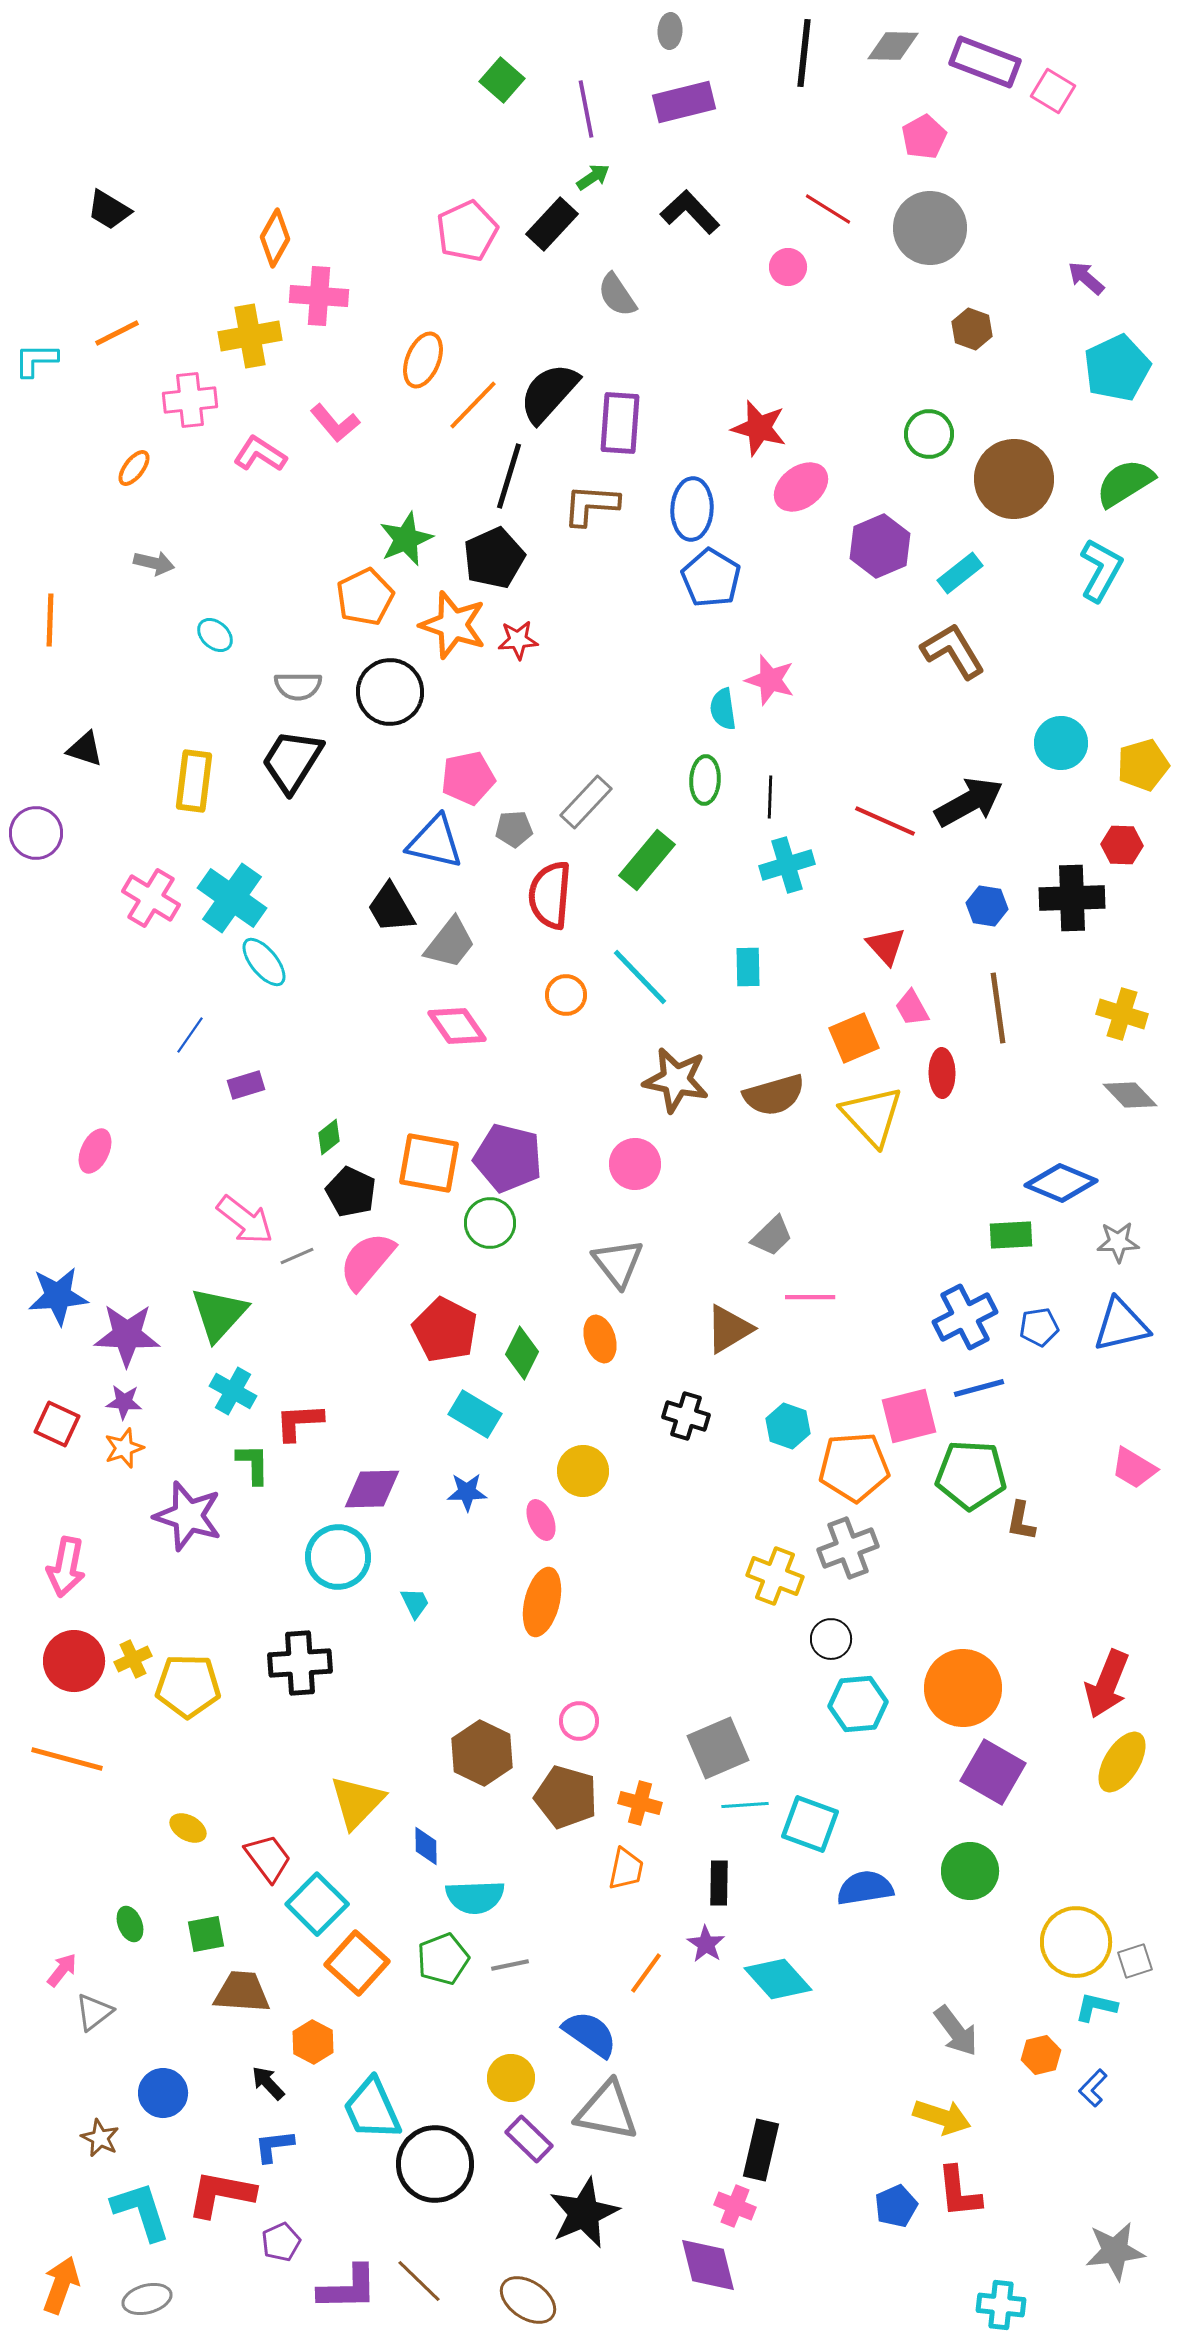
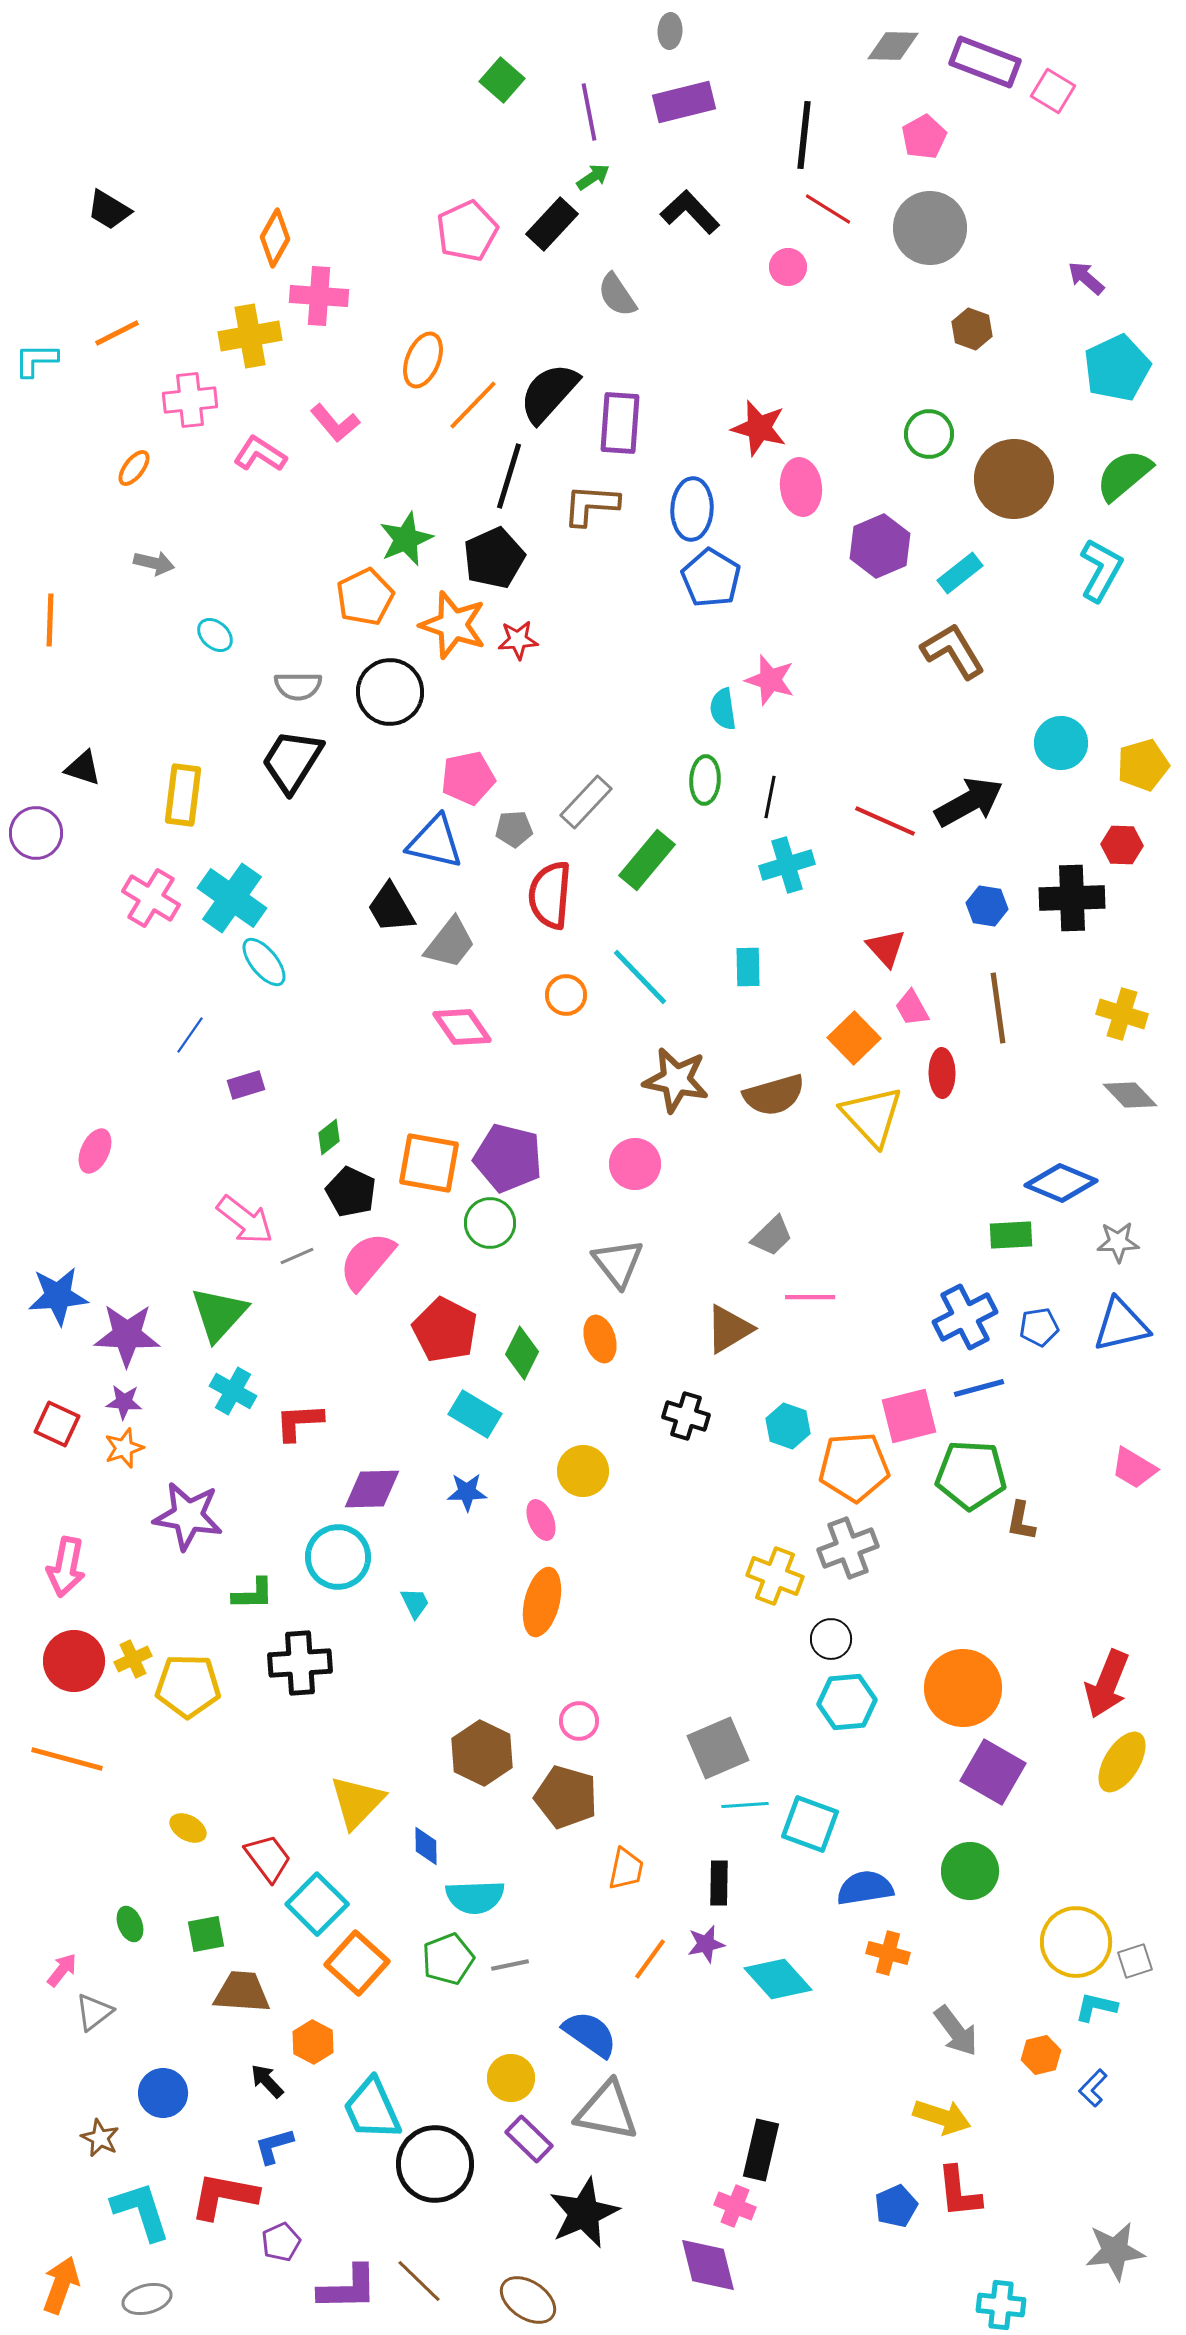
black line at (804, 53): moved 82 px down
purple line at (586, 109): moved 3 px right, 3 px down
green semicircle at (1125, 483): moved 1 px left, 8 px up; rotated 8 degrees counterclockwise
pink ellipse at (801, 487): rotated 60 degrees counterclockwise
black triangle at (85, 749): moved 2 px left, 19 px down
yellow rectangle at (194, 781): moved 11 px left, 14 px down
black line at (770, 797): rotated 9 degrees clockwise
red triangle at (886, 946): moved 2 px down
pink diamond at (457, 1026): moved 5 px right, 1 px down
orange square at (854, 1038): rotated 21 degrees counterclockwise
green L-shape at (253, 1464): moved 130 px down; rotated 90 degrees clockwise
purple star at (188, 1516): rotated 8 degrees counterclockwise
cyan hexagon at (858, 1704): moved 11 px left, 2 px up
orange cross at (640, 1803): moved 248 px right, 150 px down
purple star at (706, 1944): rotated 27 degrees clockwise
green pentagon at (443, 1959): moved 5 px right
orange line at (646, 1973): moved 4 px right, 14 px up
black arrow at (268, 2083): moved 1 px left, 2 px up
blue L-shape at (274, 2146): rotated 9 degrees counterclockwise
red L-shape at (221, 2194): moved 3 px right, 2 px down
